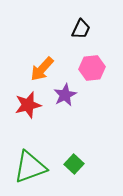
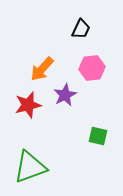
green square: moved 24 px right, 28 px up; rotated 30 degrees counterclockwise
